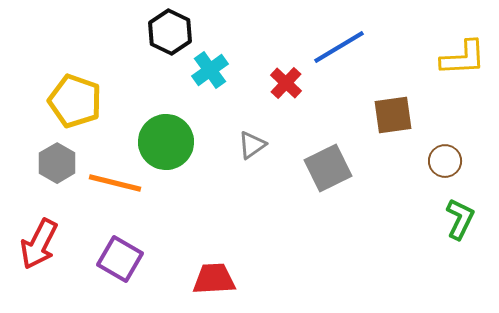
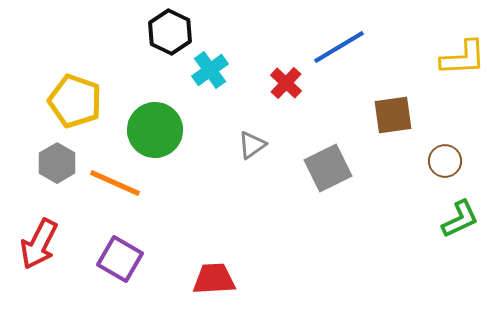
green circle: moved 11 px left, 12 px up
orange line: rotated 10 degrees clockwise
green L-shape: rotated 39 degrees clockwise
